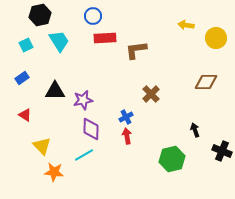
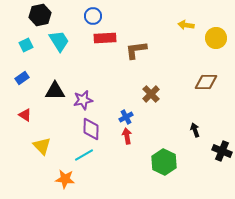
green hexagon: moved 8 px left, 3 px down; rotated 20 degrees counterclockwise
orange star: moved 11 px right, 7 px down
